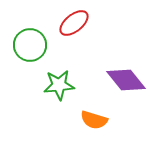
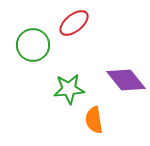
green circle: moved 3 px right
green star: moved 10 px right, 4 px down
orange semicircle: rotated 64 degrees clockwise
